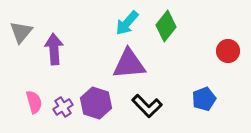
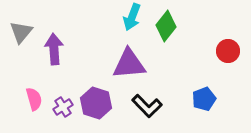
cyan arrow: moved 5 px right, 6 px up; rotated 20 degrees counterclockwise
pink semicircle: moved 3 px up
